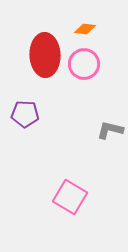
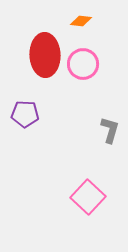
orange diamond: moved 4 px left, 8 px up
pink circle: moved 1 px left
gray L-shape: rotated 92 degrees clockwise
pink square: moved 18 px right; rotated 12 degrees clockwise
